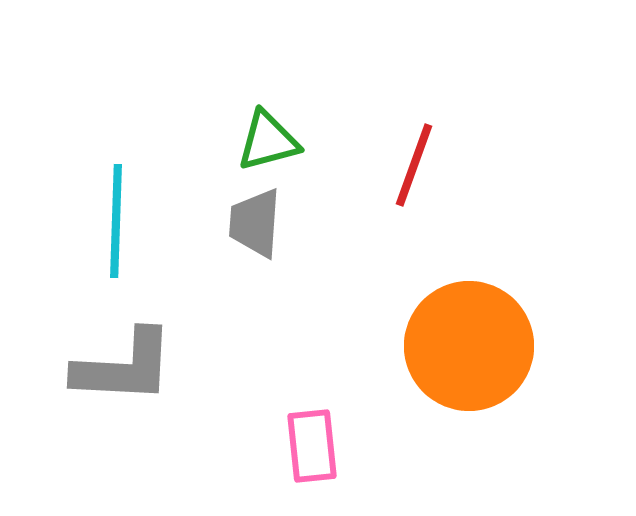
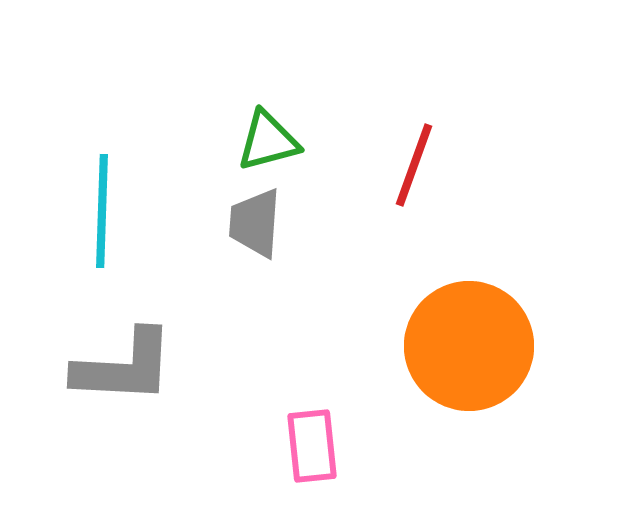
cyan line: moved 14 px left, 10 px up
